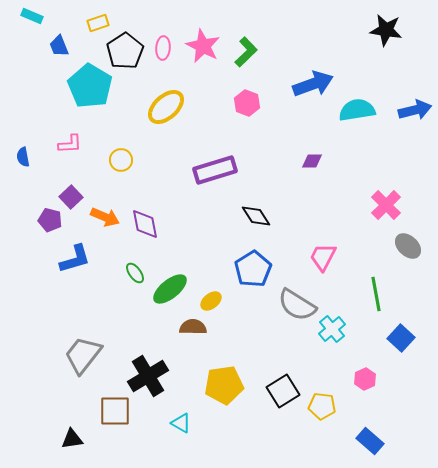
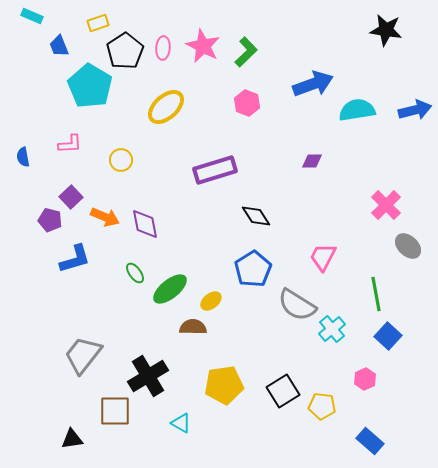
blue square at (401, 338): moved 13 px left, 2 px up
